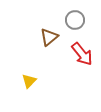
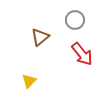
brown triangle: moved 9 px left
